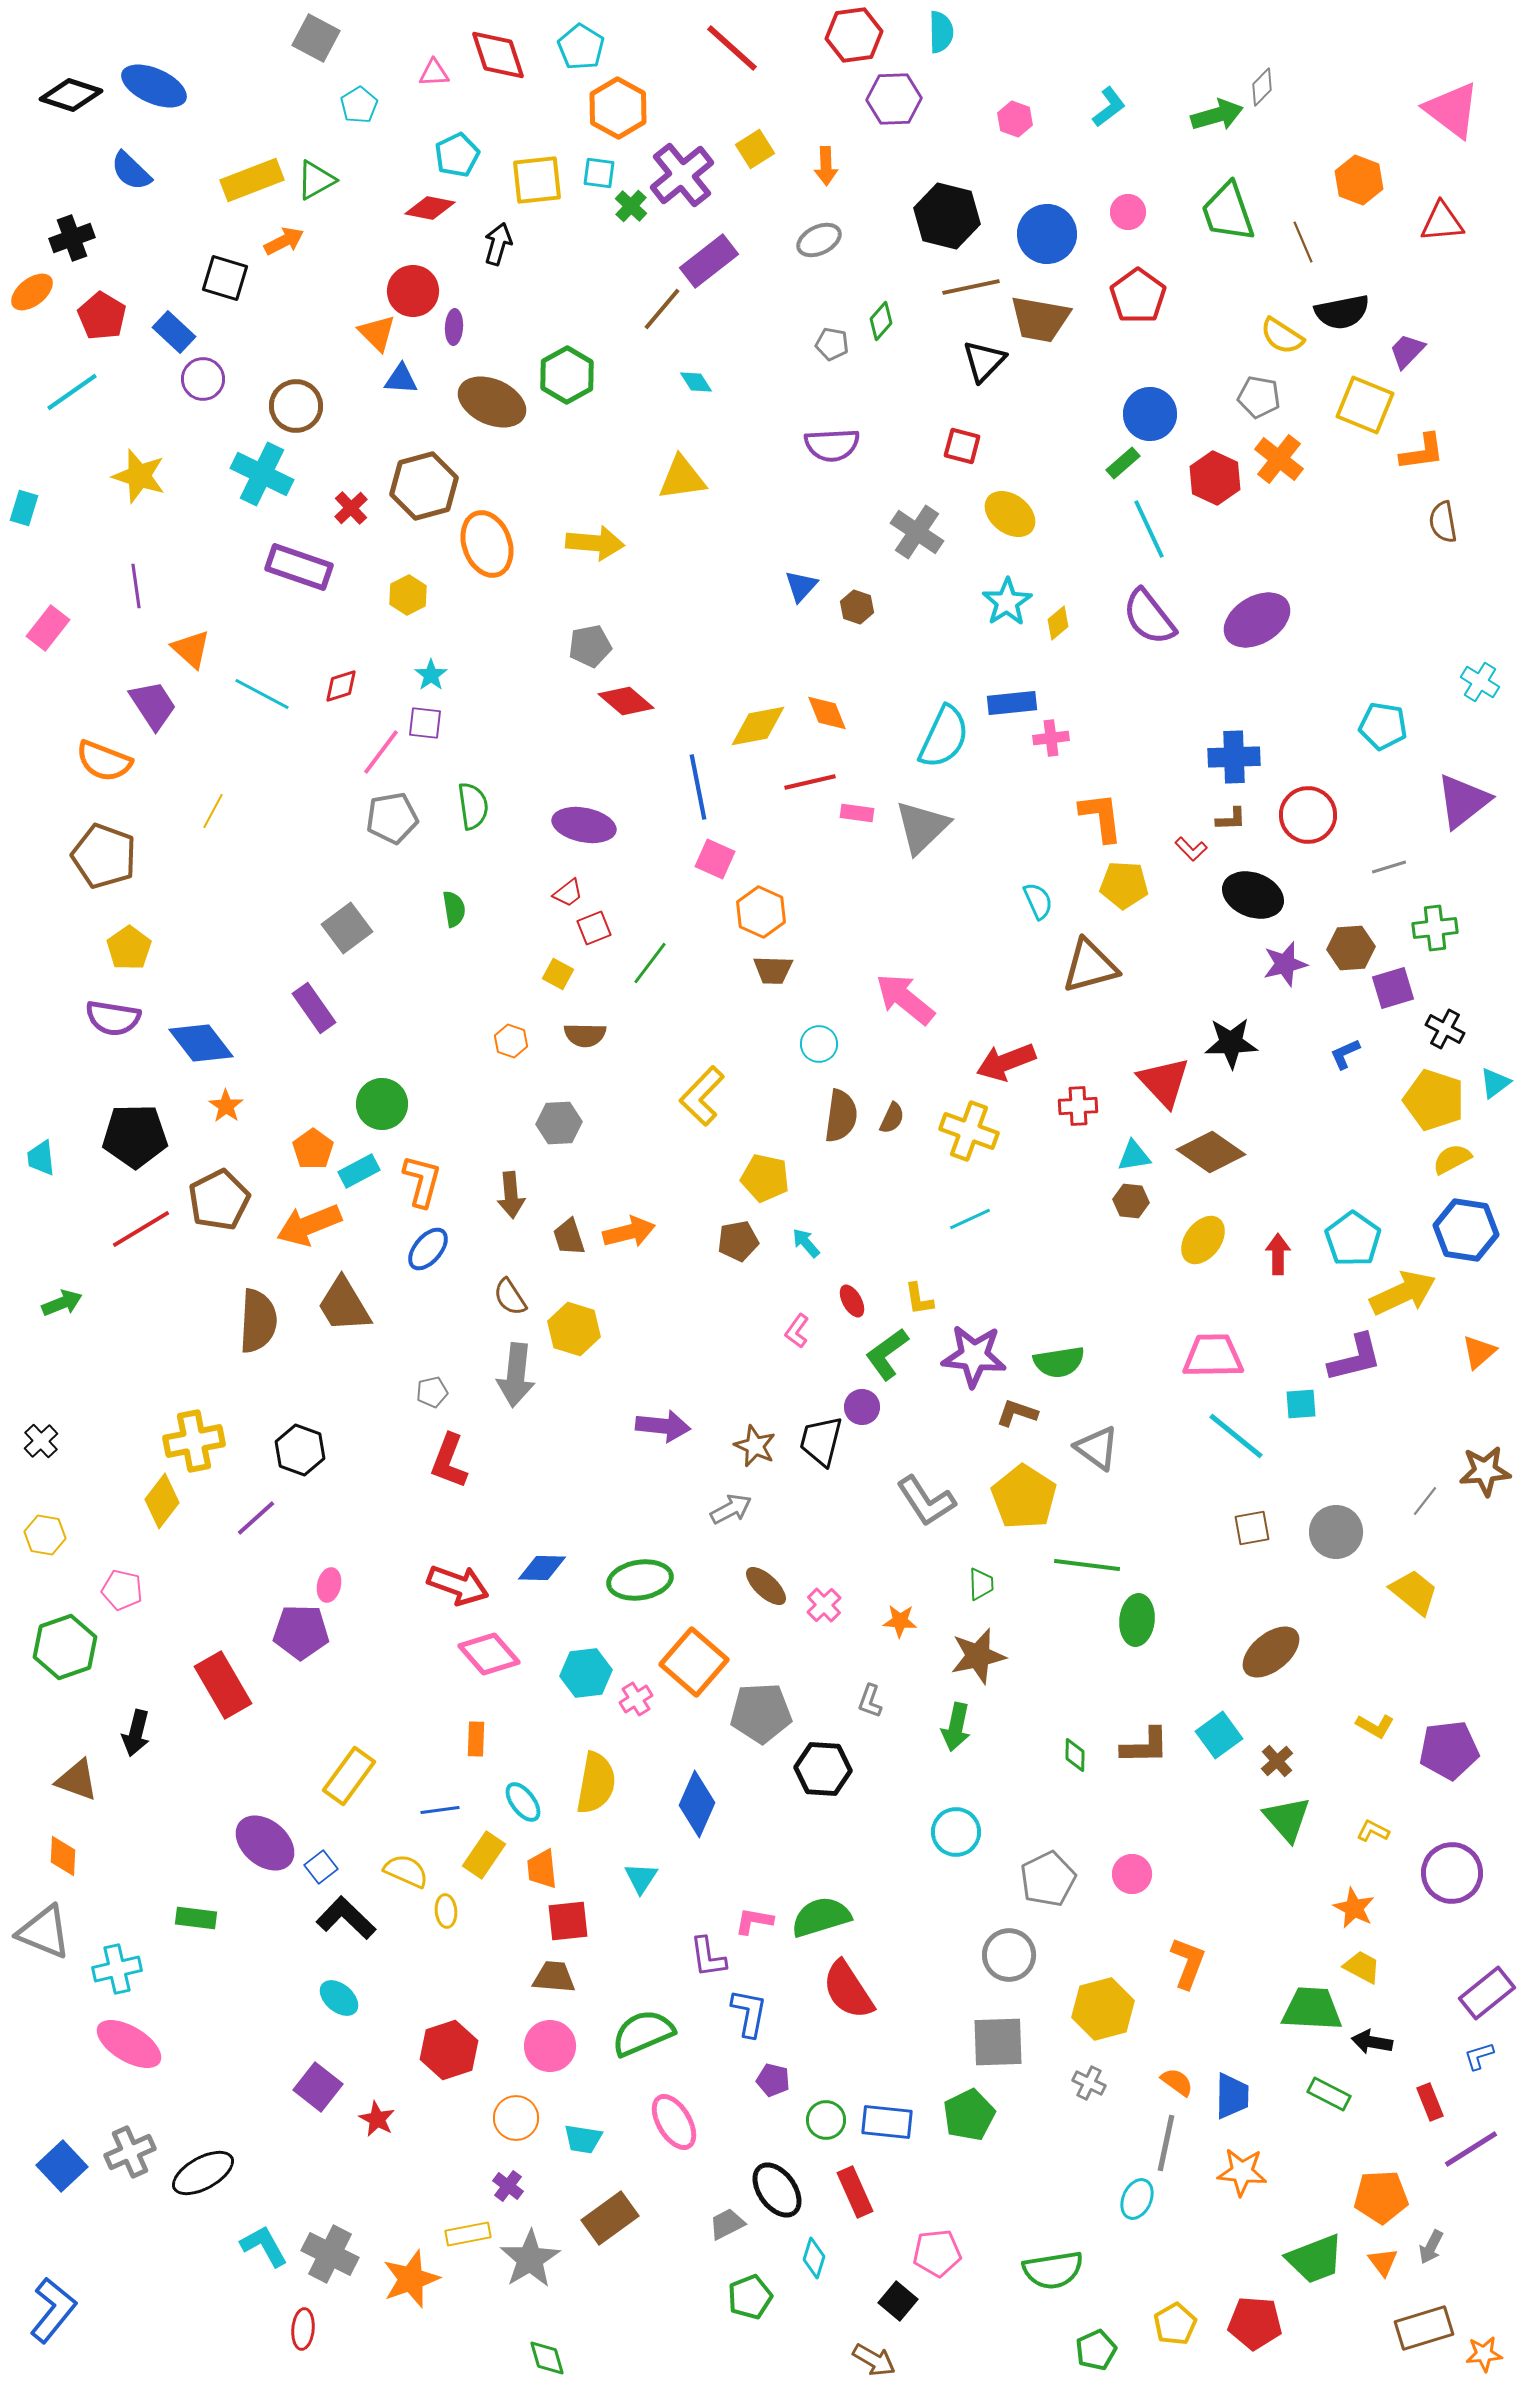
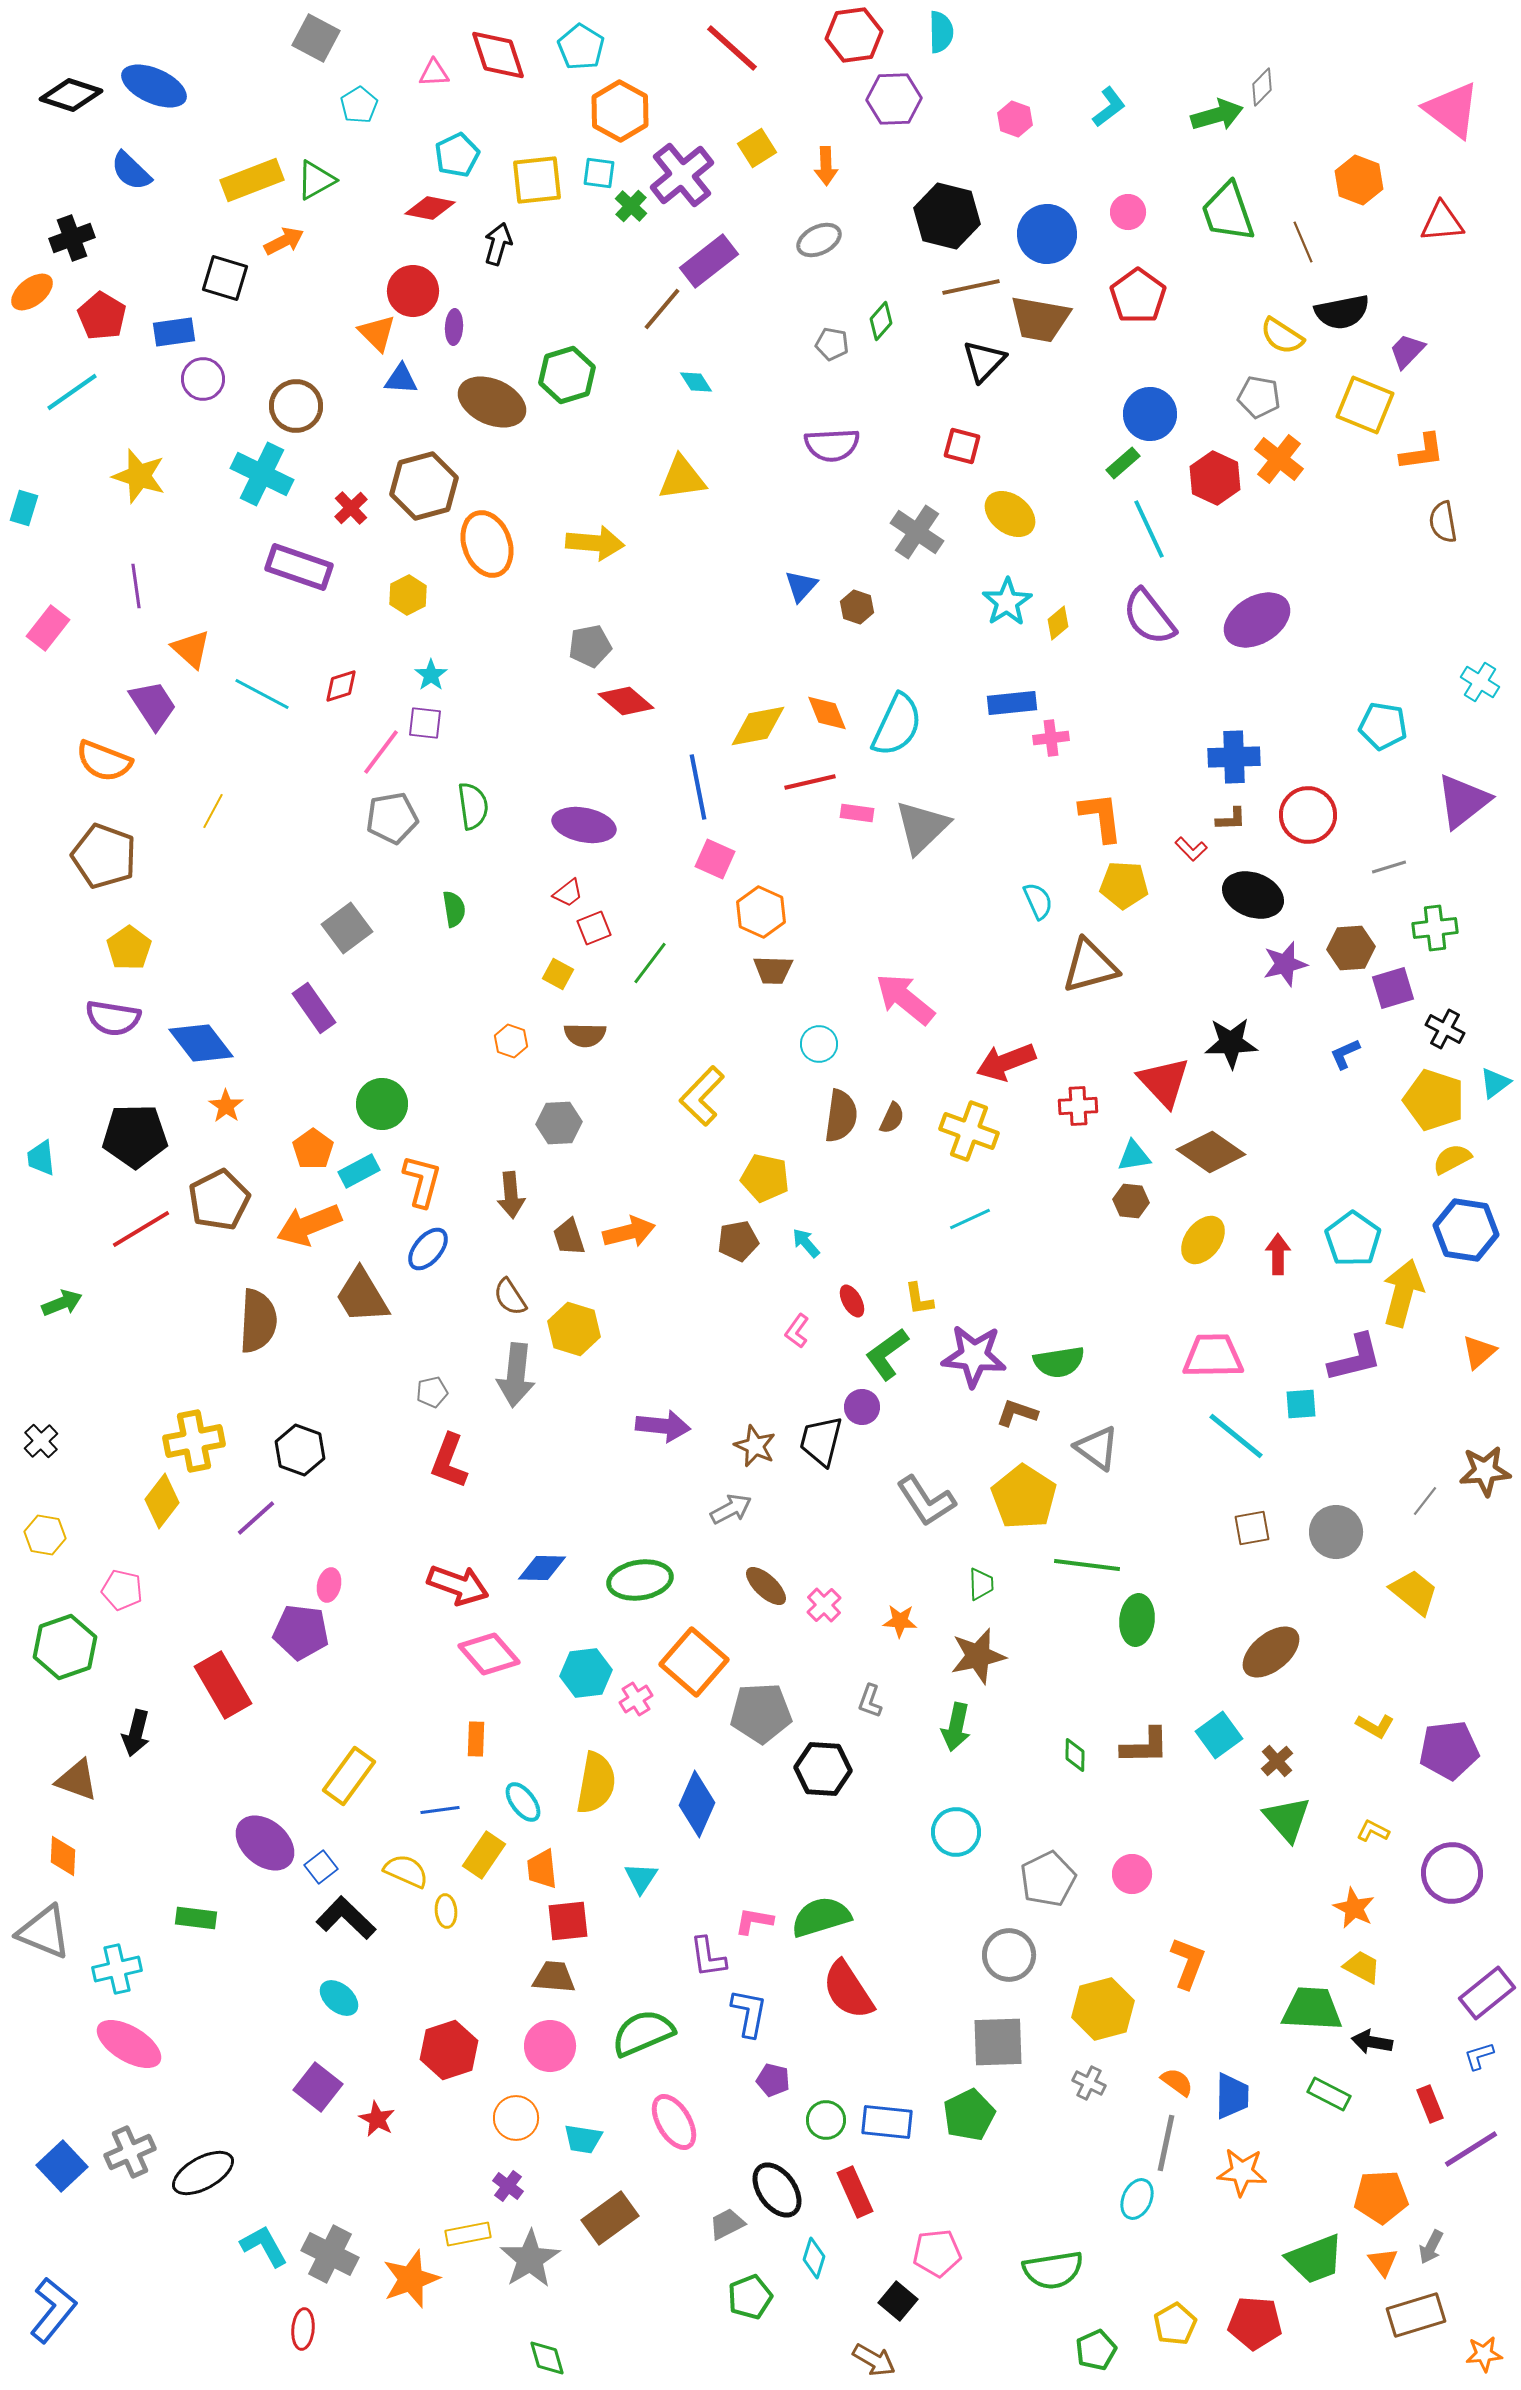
orange hexagon at (618, 108): moved 2 px right, 3 px down
yellow square at (755, 149): moved 2 px right, 1 px up
blue rectangle at (174, 332): rotated 51 degrees counterclockwise
green hexagon at (567, 375): rotated 12 degrees clockwise
cyan semicircle at (944, 737): moved 47 px left, 12 px up
yellow arrow at (1403, 1293): rotated 50 degrees counterclockwise
brown trapezoid at (344, 1305): moved 18 px right, 9 px up
purple pentagon at (301, 1632): rotated 6 degrees clockwise
red rectangle at (1430, 2102): moved 2 px down
brown rectangle at (1424, 2328): moved 8 px left, 13 px up
